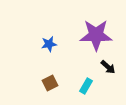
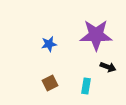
black arrow: rotated 21 degrees counterclockwise
cyan rectangle: rotated 21 degrees counterclockwise
